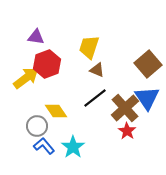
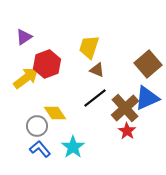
purple triangle: moved 12 px left; rotated 42 degrees counterclockwise
blue triangle: rotated 40 degrees clockwise
yellow diamond: moved 1 px left, 2 px down
blue L-shape: moved 4 px left, 3 px down
